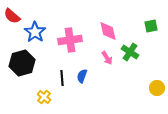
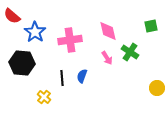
black hexagon: rotated 20 degrees clockwise
